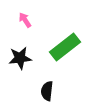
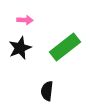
pink arrow: rotated 126 degrees clockwise
black star: moved 10 px up; rotated 15 degrees counterclockwise
